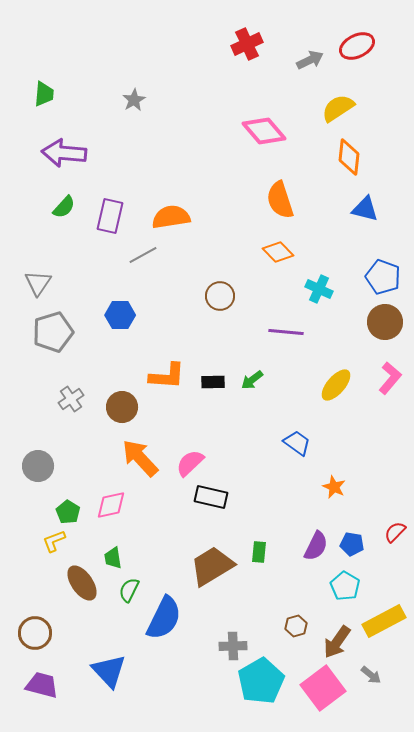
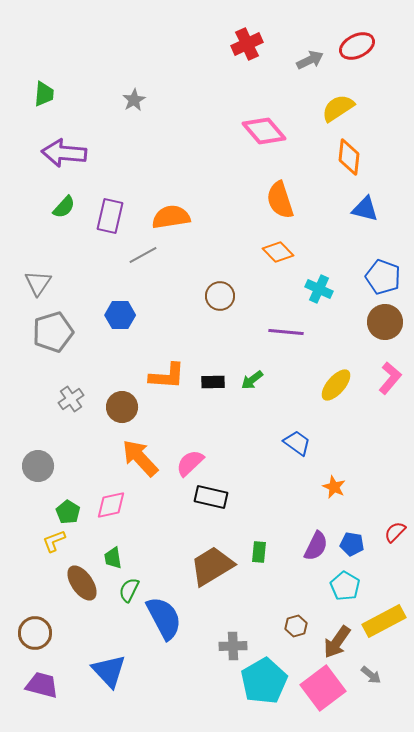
blue semicircle at (164, 618): rotated 54 degrees counterclockwise
cyan pentagon at (261, 681): moved 3 px right
